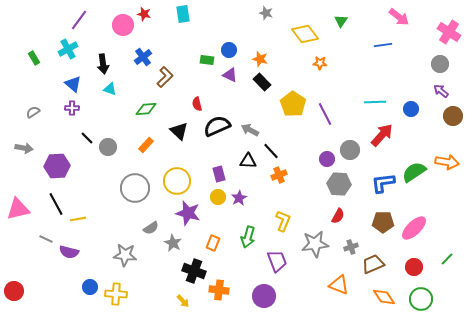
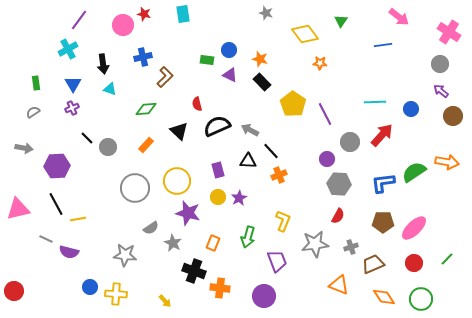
blue cross at (143, 57): rotated 24 degrees clockwise
green rectangle at (34, 58): moved 2 px right, 25 px down; rotated 24 degrees clockwise
blue triangle at (73, 84): rotated 18 degrees clockwise
purple cross at (72, 108): rotated 24 degrees counterclockwise
gray circle at (350, 150): moved 8 px up
purple rectangle at (219, 174): moved 1 px left, 4 px up
red circle at (414, 267): moved 4 px up
orange cross at (219, 290): moved 1 px right, 2 px up
yellow arrow at (183, 301): moved 18 px left
